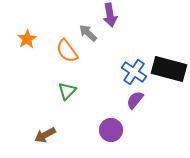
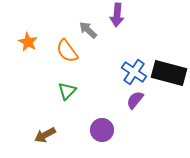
purple arrow: moved 7 px right; rotated 15 degrees clockwise
gray arrow: moved 3 px up
orange star: moved 1 px right, 3 px down; rotated 12 degrees counterclockwise
black rectangle: moved 4 px down
purple circle: moved 9 px left
